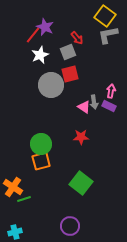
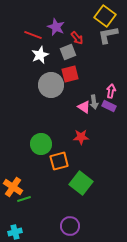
purple star: moved 11 px right
red line: rotated 72 degrees clockwise
orange square: moved 18 px right
